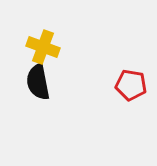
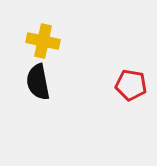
yellow cross: moved 6 px up; rotated 8 degrees counterclockwise
